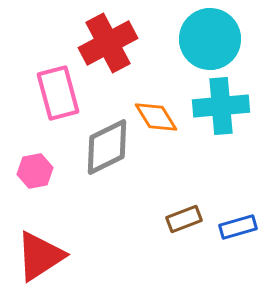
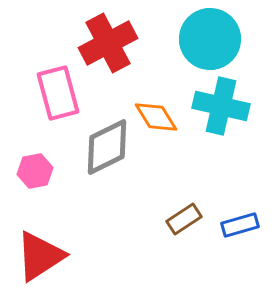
cyan cross: rotated 18 degrees clockwise
brown rectangle: rotated 12 degrees counterclockwise
blue rectangle: moved 2 px right, 2 px up
